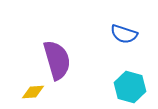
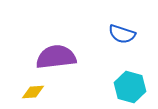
blue semicircle: moved 2 px left
purple semicircle: moved 1 px left, 3 px up; rotated 81 degrees counterclockwise
